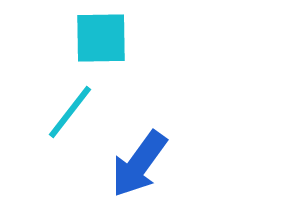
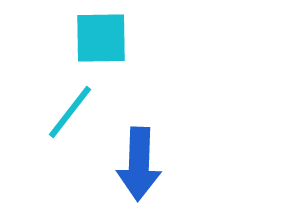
blue arrow: rotated 34 degrees counterclockwise
